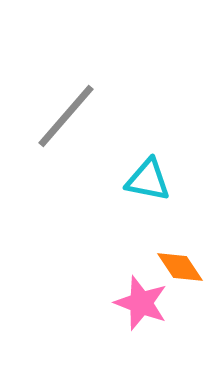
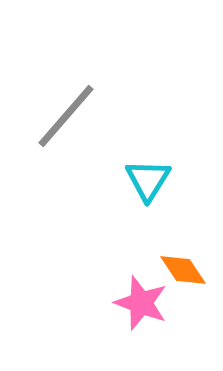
cyan triangle: rotated 51 degrees clockwise
orange diamond: moved 3 px right, 3 px down
